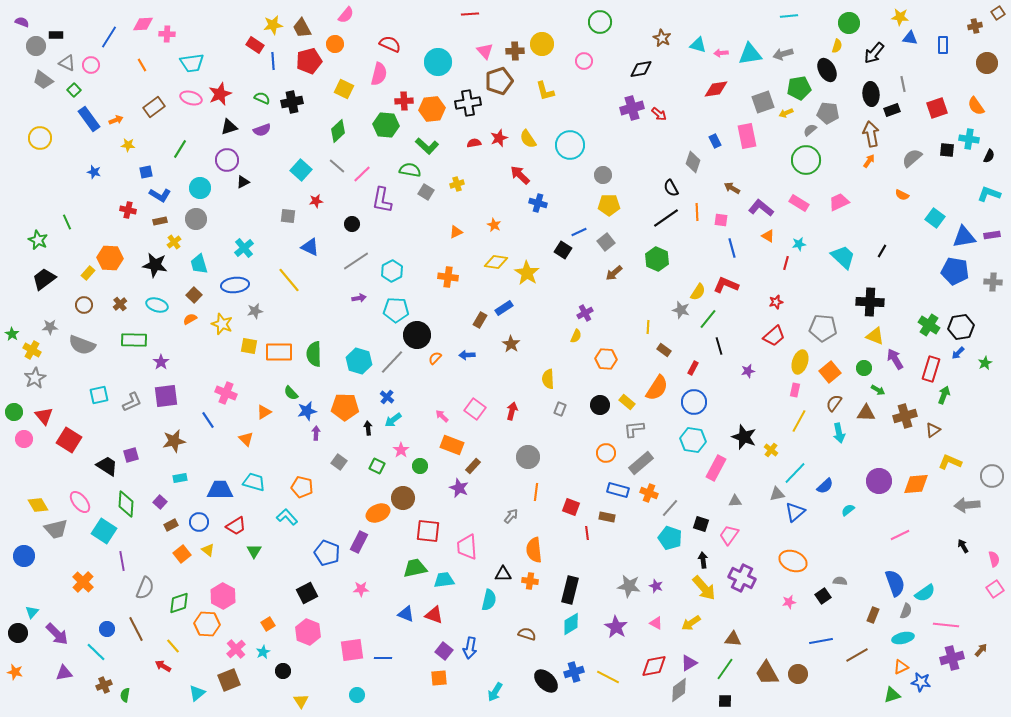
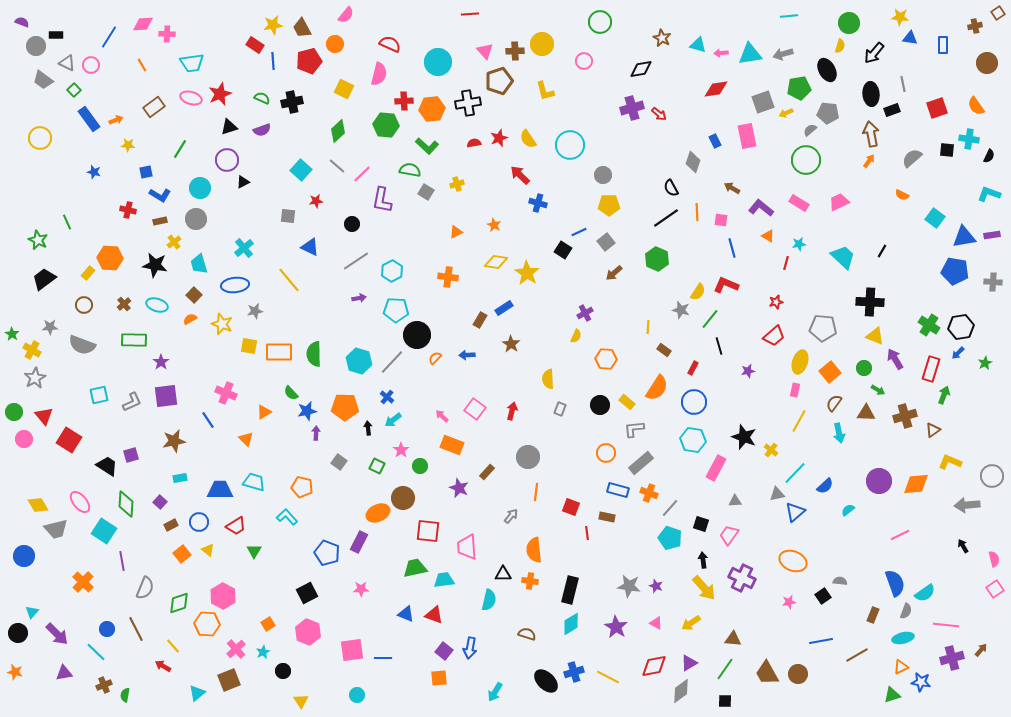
yellow semicircle at (837, 46): moved 3 px right
brown cross at (120, 304): moved 4 px right
green line at (708, 319): moved 2 px right
brown rectangle at (473, 466): moved 14 px right, 6 px down
gray diamond at (679, 690): moved 2 px right, 1 px down
